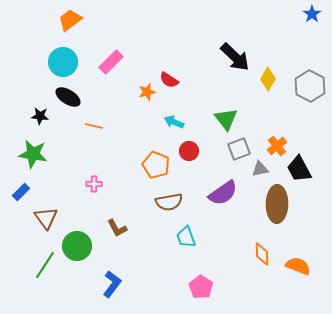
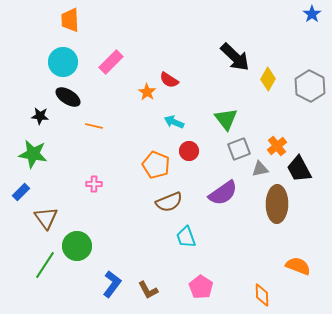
orange trapezoid: rotated 55 degrees counterclockwise
orange star: rotated 24 degrees counterclockwise
brown semicircle: rotated 12 degrees counterclockwise
brown L-shape: moved 31 px right, 62 px down
orange diamond: moved 41 px down
